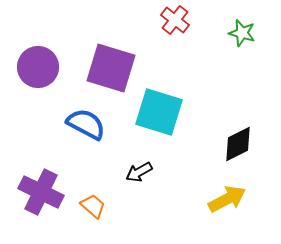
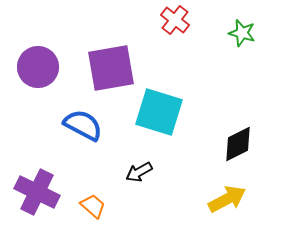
purple square: rotated 27 degrees counterclockwise
blue semicircle: moved 3 px left, 1 px down
purple cross: moved 4 px left
